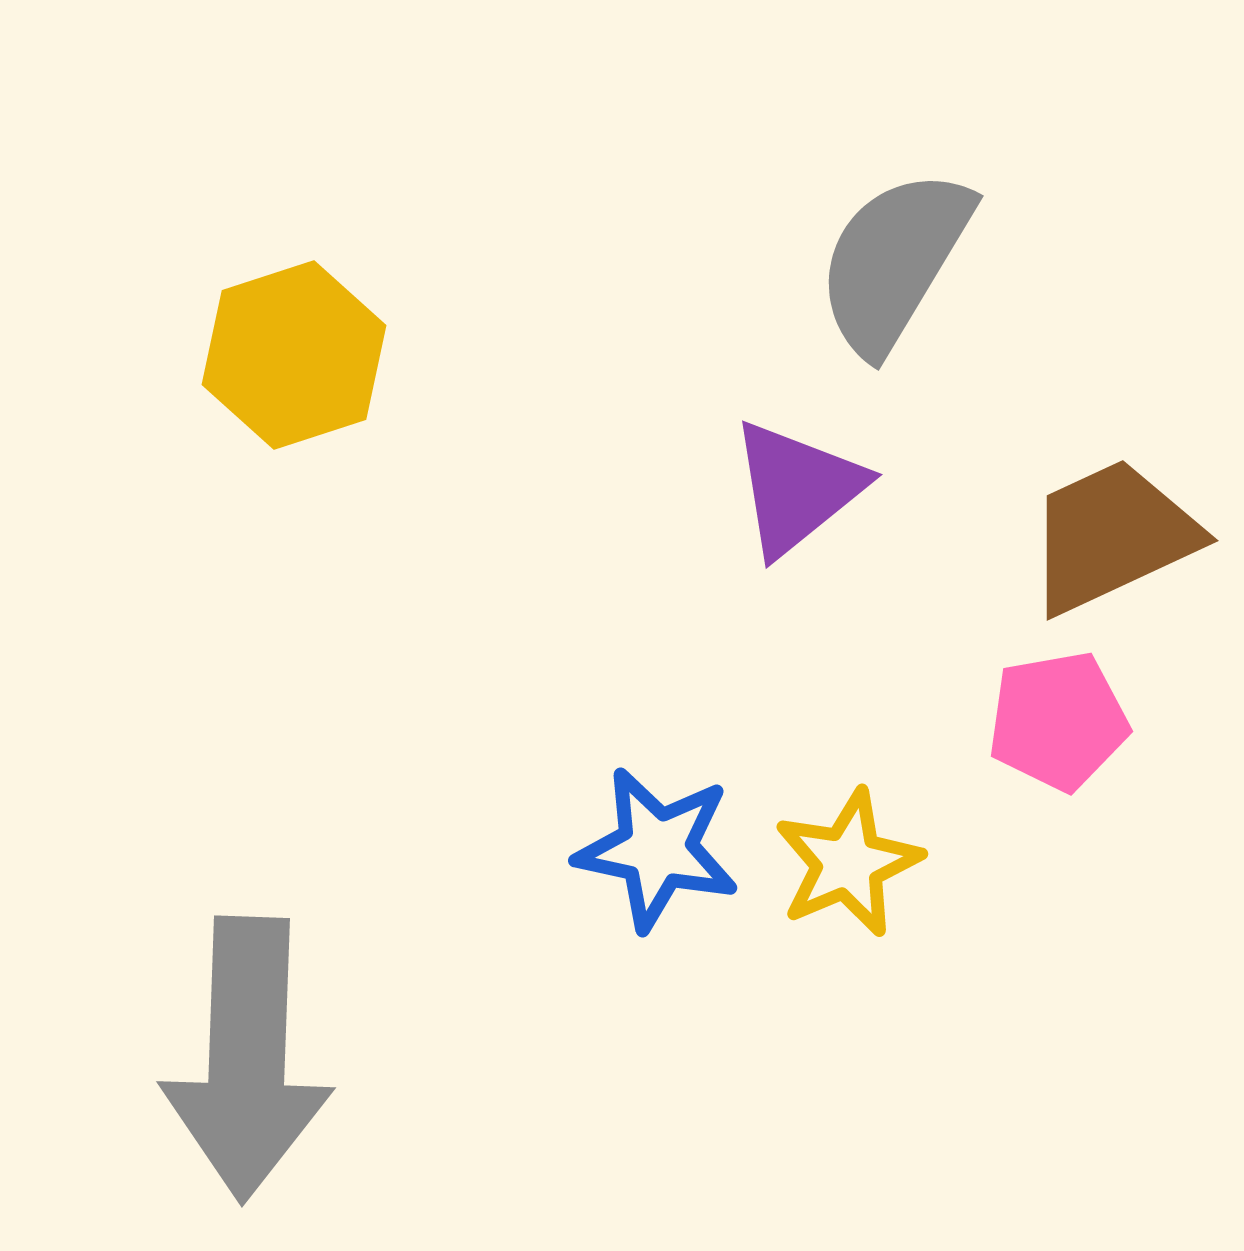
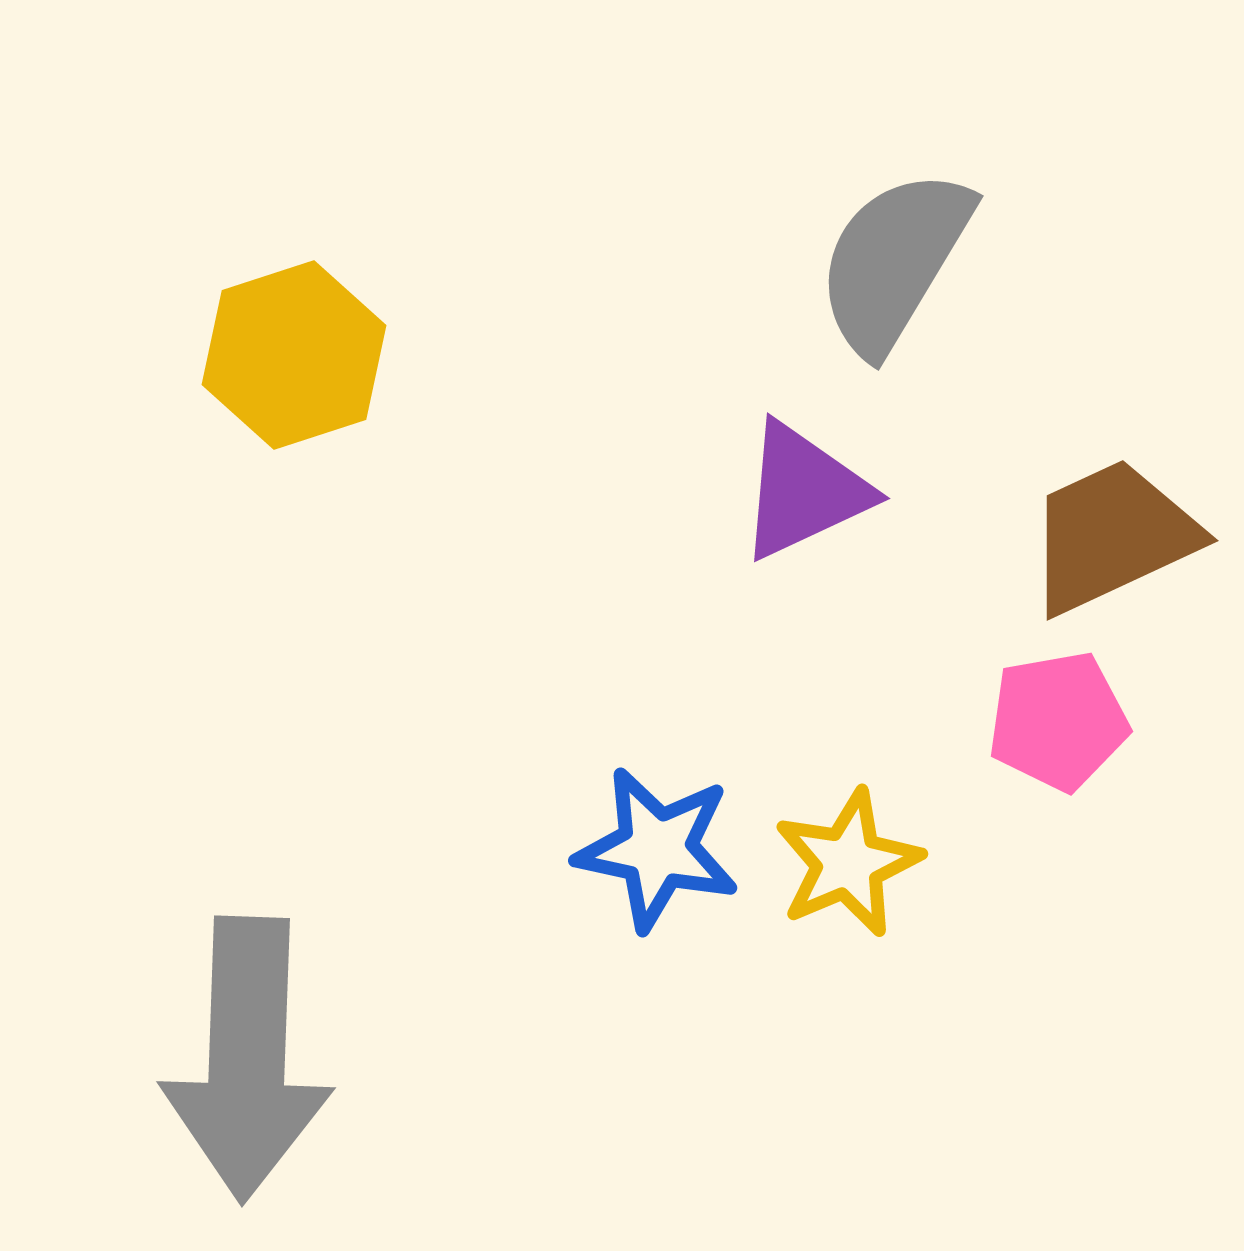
purple triangle: moved 7 px right, 3 px down; rotated 14 degrees clockwise
